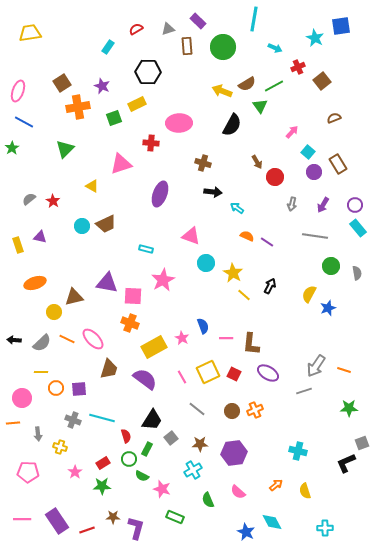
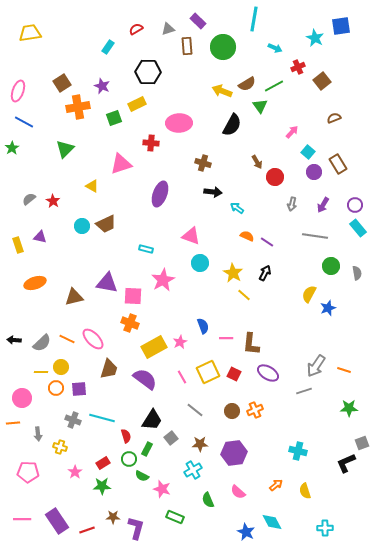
cyan circle at (206, 263): moved 6 px left
black arrow at (270, 286): moved 5 px left, 13 px up
yellow circle at (54, 312): moved 7 px right, 55 px down
pink star at (182, 338): moved 2 px left, 4 px down; rotated 16 degrees clockwise
gray line at (197, 409): moved 2 px left, 1 px down
